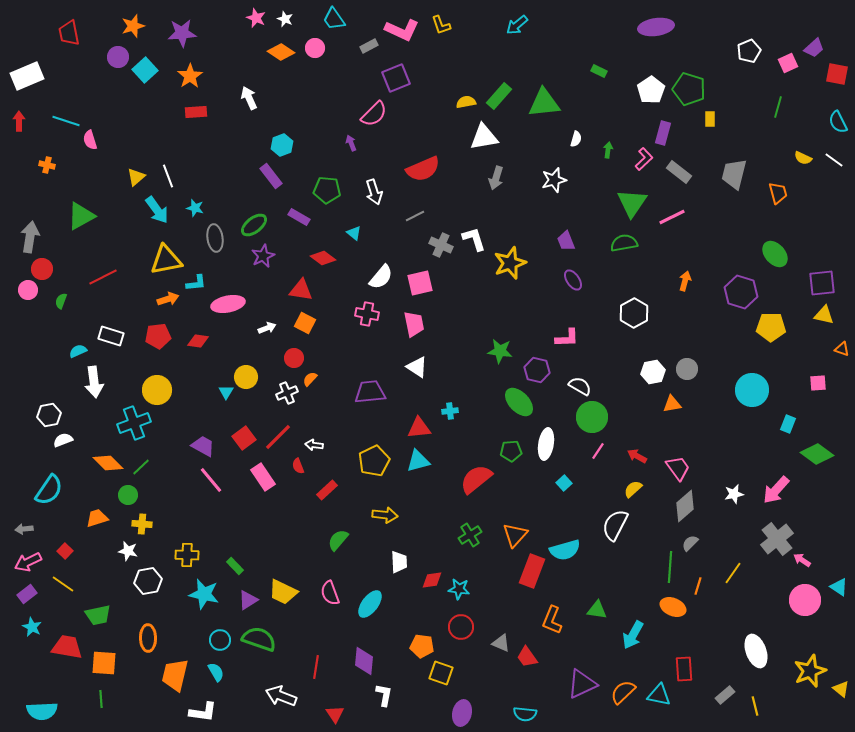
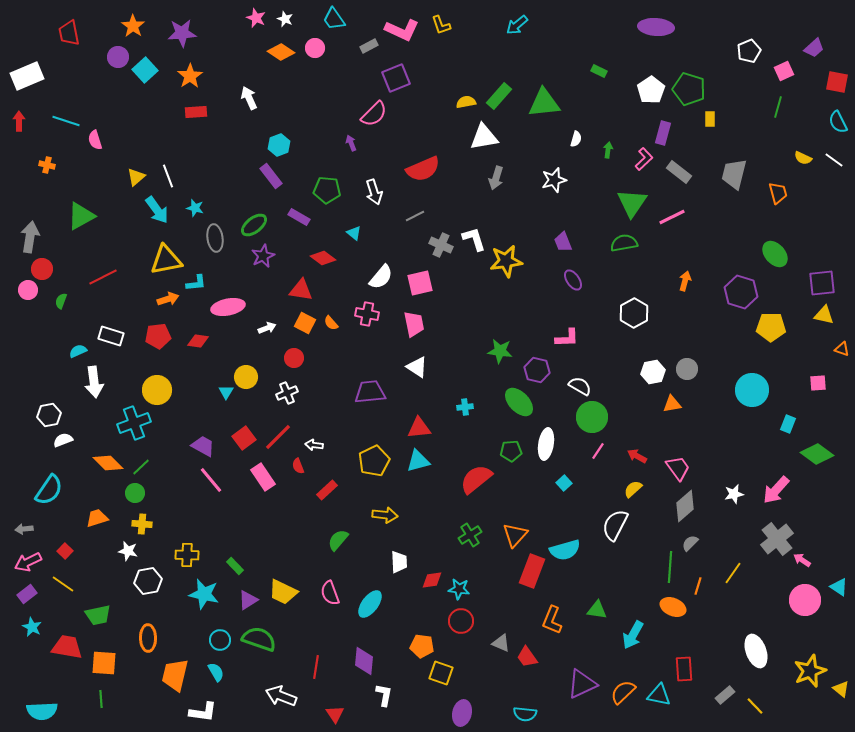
orange star at (133, 26): rotated 20 degrees counterclockwise
purple ellipse at (656, 27): rotated 12 degrees clockwise
pink square at (788, 63): moved 4 px left, 8 px down
red square at (837, 74): moved 8 px down
pink semicircle at (90, 140): moved 5 px right
cyan hexagon at (282, 145): moved 3 px left
purple trapezoid at (566, 241): moved 3 px left, 1 px down
yellow star at (510, 263): moved 4 px left, 2 px up; rotated 12 degrees clockwise
pink ellipse at (228, 304): moved 3 px down
orange semicircle at (310, 379): moved 21 px right, 56 px up; rotated 84 degrees counterclockwise
cyan cross at (450, 411): moved 15 px right, 4 px up
green circle at (128, 495): moved 7 px right, 2 px up
red circle at (461, 627): moved 6 px up
yellow line at (755, 706): rotated 30 degrees counterclockwise
